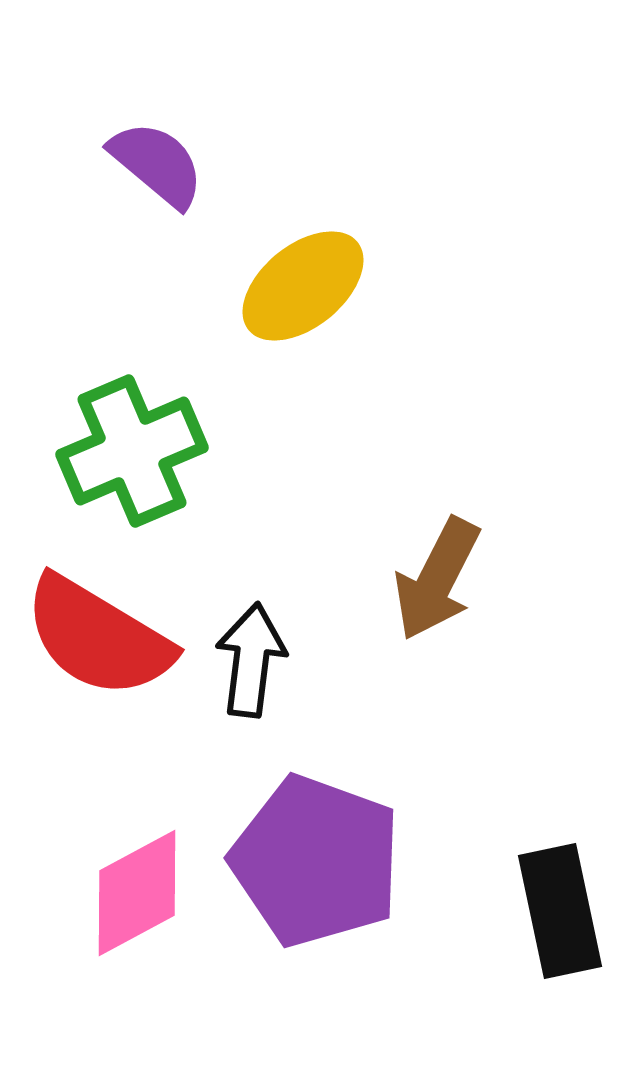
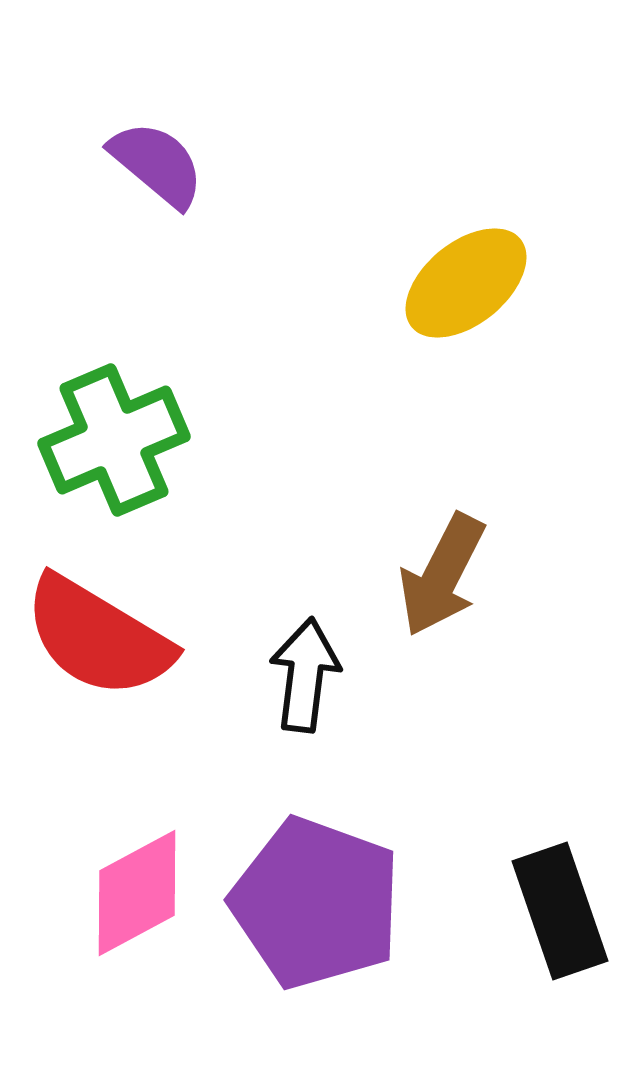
yellow ellipse: moved 163 px right, 3 px up
green cross: moved 18 px left, 11 px up
brown arrow: moved 5 px right, 4 px up
black arrow: moved 54 px right, 15 px down
purple pentagon: moved 42 px down
black rectangle: rotated 7 degrees counterclockwise
